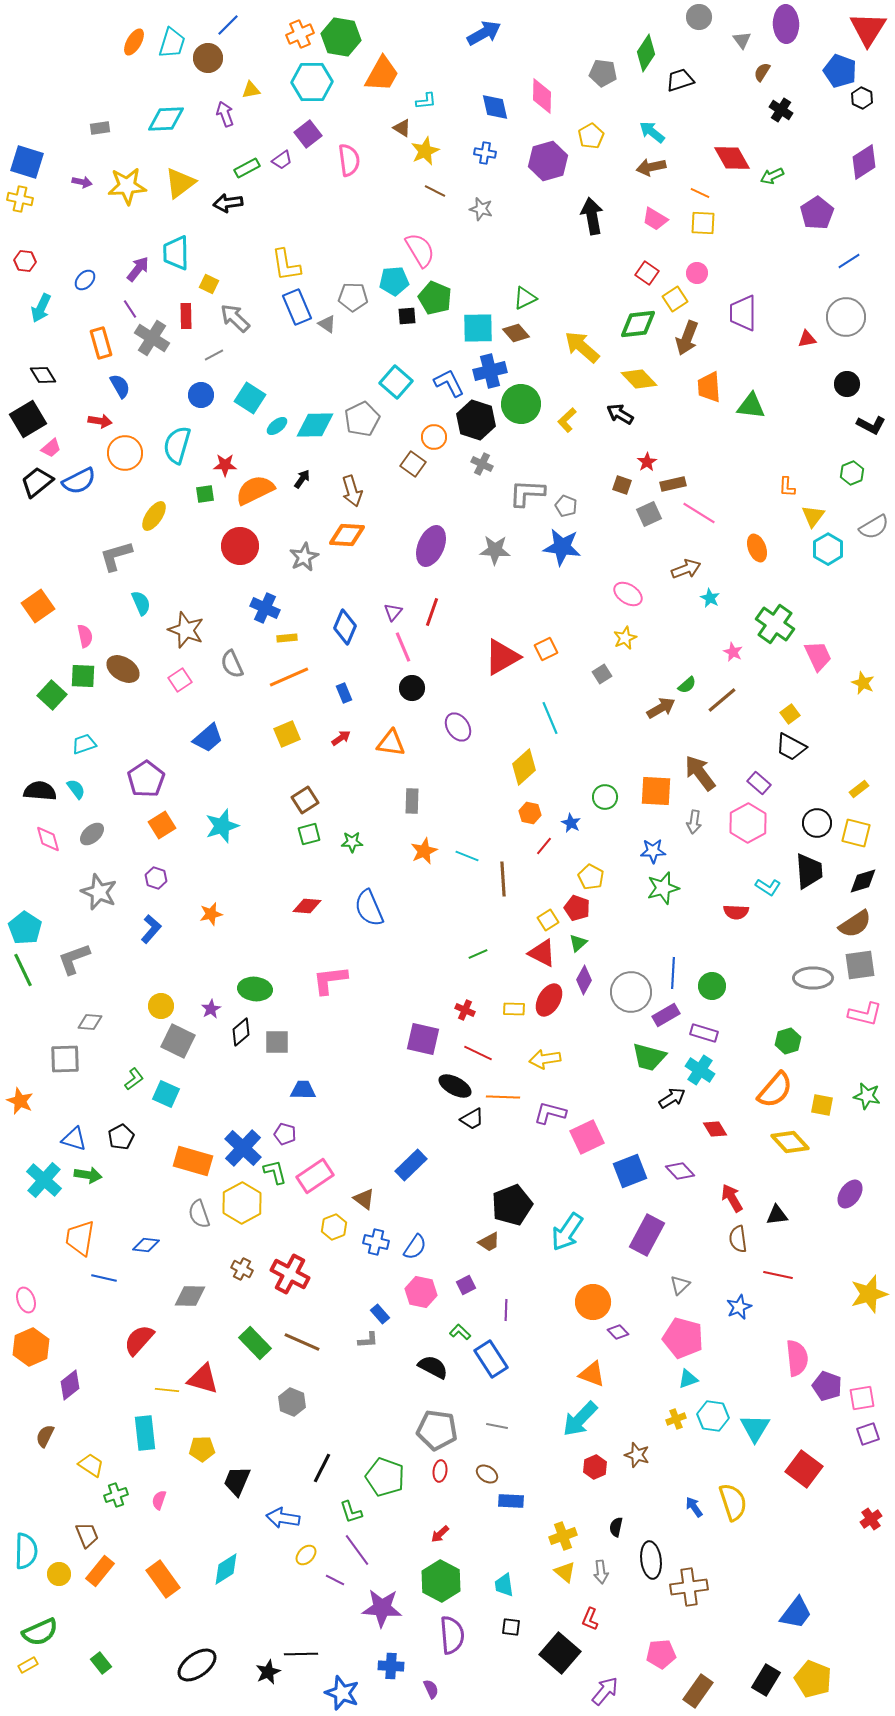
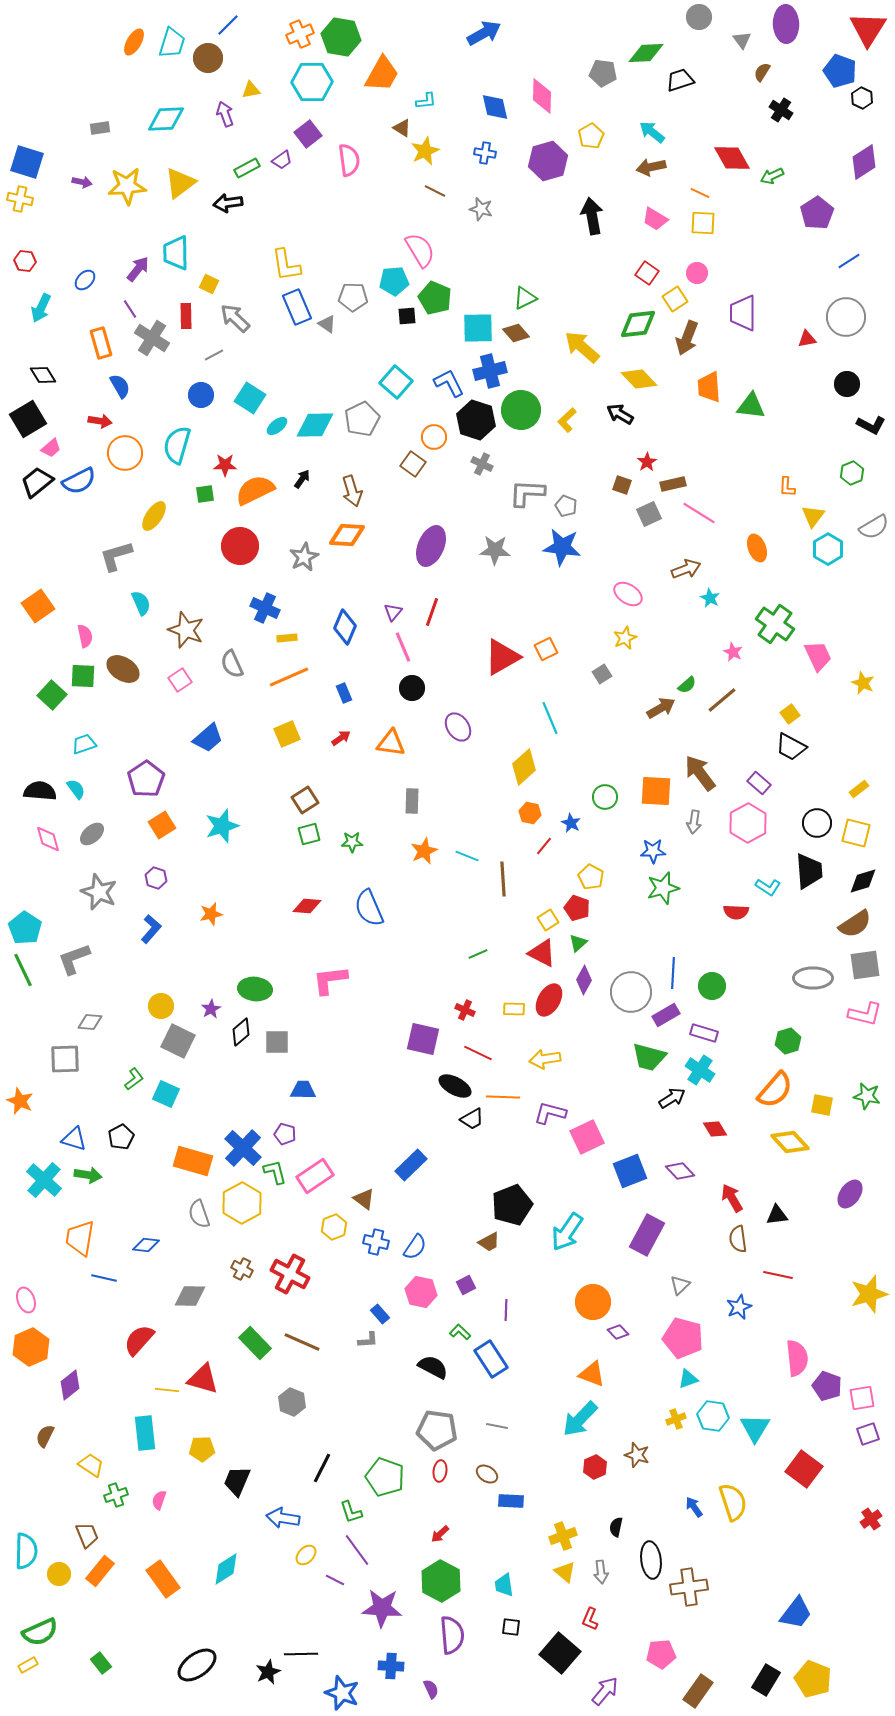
green diamond at (646, 53): rotated 54 degrees clockwise
green circle at (521, 404): moved 6 px down
gray square at (860, 965): moved 5 px right
